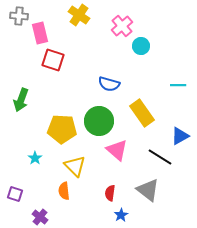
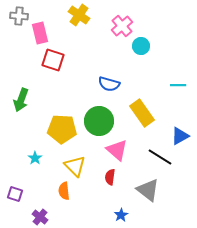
red semicircle: moved 16 px up
